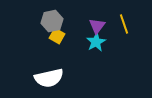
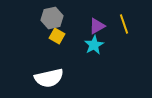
gray hexagon: moved 3 px up
purple triangle: rotated 24 degrees clockwise
cyan star: moved 2 px left, 3 px down
